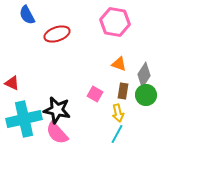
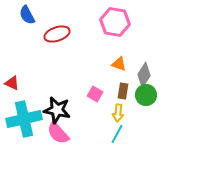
yellow arrow: rotated 18 degrees clockwise
pink semicircle: moved 1 px right
